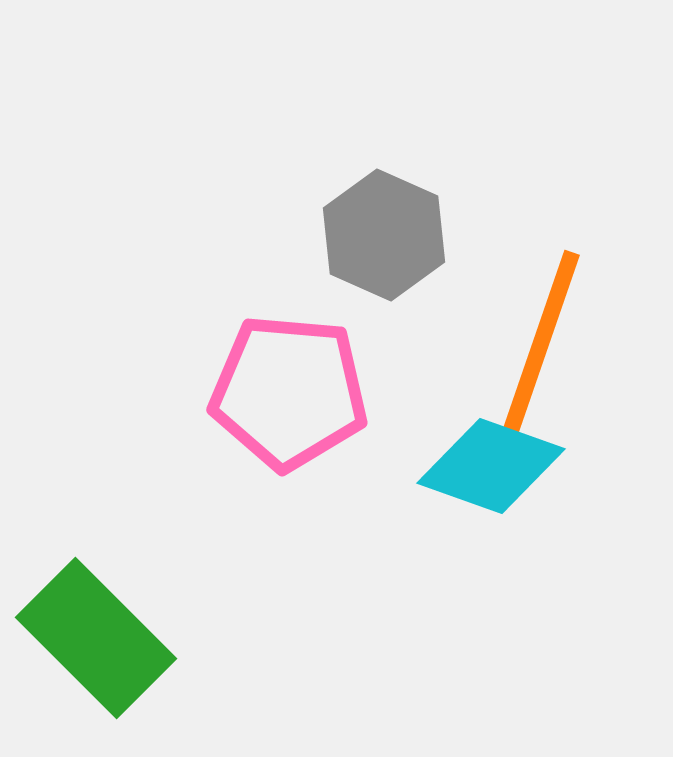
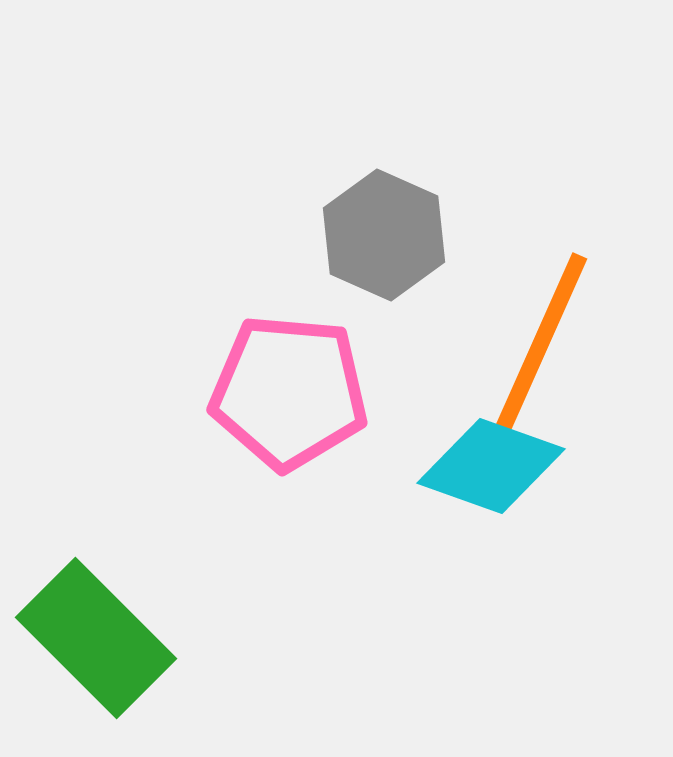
orange line: rotated 5 degrees clockwise
